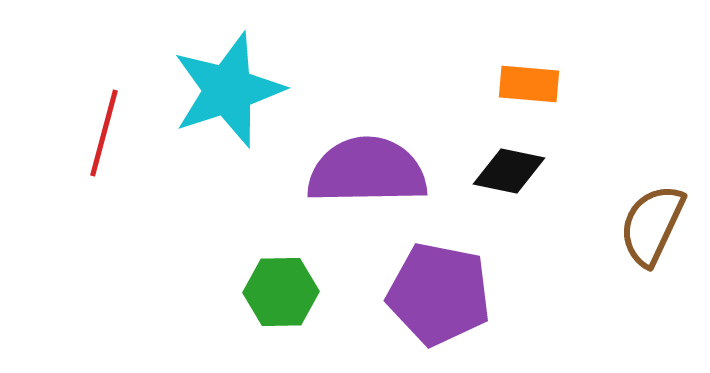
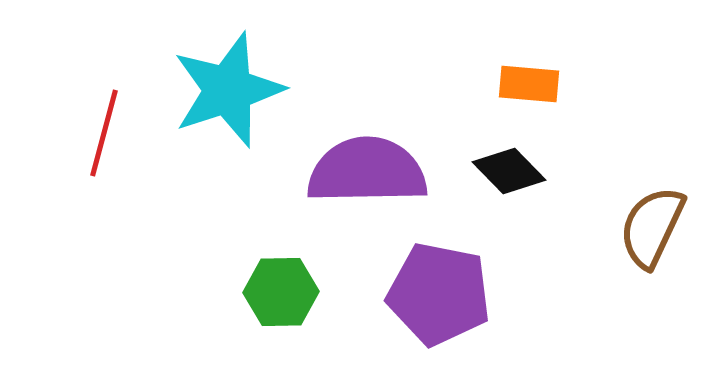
black diamond: rotated 34 degrees clockwise
brown semicircle: moved 2 px down
